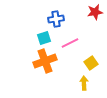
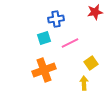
orange cross: moved 1 px left, 9 px down
